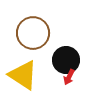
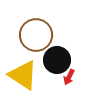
brown circle: moved 3 px right, 2 px down
black circle: moved 9 px left
